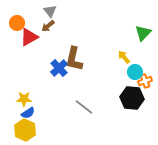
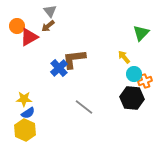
orange circle: moved 3 px down
green triangle: moved 2 px left
brown L-shape: rotated 70 degrees clockwise
cyan circle: moved 1 px left, 2 px down
